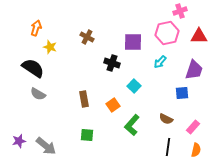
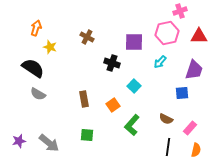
purple square: moved 1 px right
pink rectangle: moved 3 px left, 1 px down
gray arrow: moved 3 px right, 3 px up
